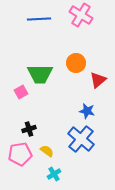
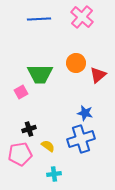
pink cross: moved 1 px right, 2 px down; rotated 10 degrees clockwise
red triangle: moved 5 px up
blue star: moved 2 px left, 2 px down
blue cross: rotated 32 degrees clockwise
yellow semicircle: moved 1 px right, 5 px up
cyan cross: rotated 24 degrees clockwise
